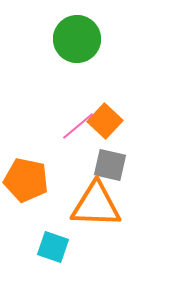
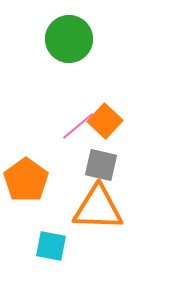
green circle: moved 8 px left
gray square: moved 9 px left
orange pentagon: rotated 24 degrees clockwise
orange triangle: moved 2 px right, 3 px down
cyan square: moved 2 px left, 1 px up; rotated 8 degrees counterclockwise
